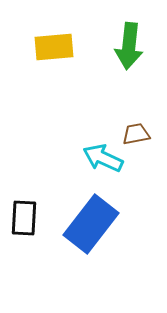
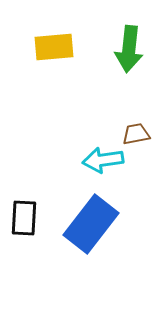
green arrow: moved 3 px down
cyan arrow: moved 2 px down; rotated 33 degrees counterclockwise
